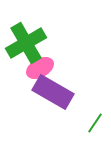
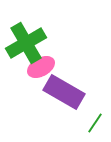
pink ellipse: moved 1 px right, 1 px up
purple rectangle: moved 11 px right
